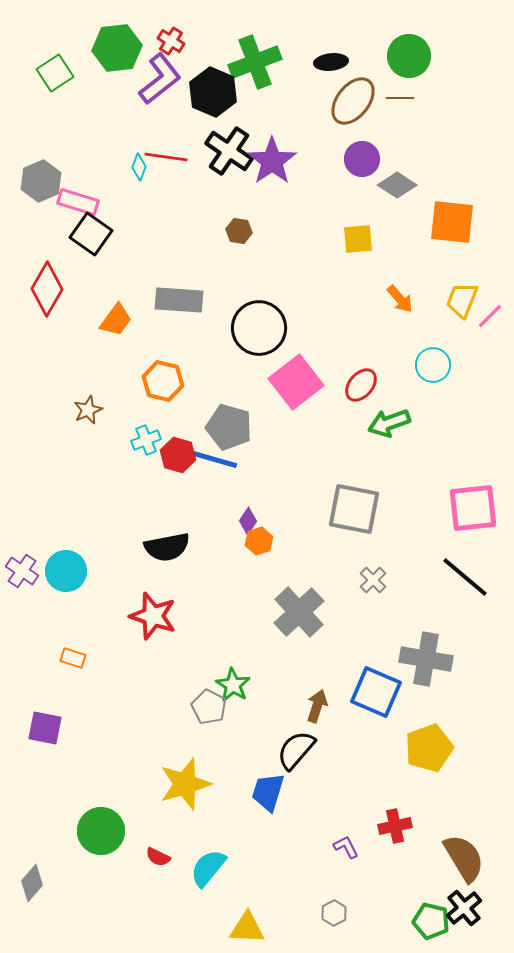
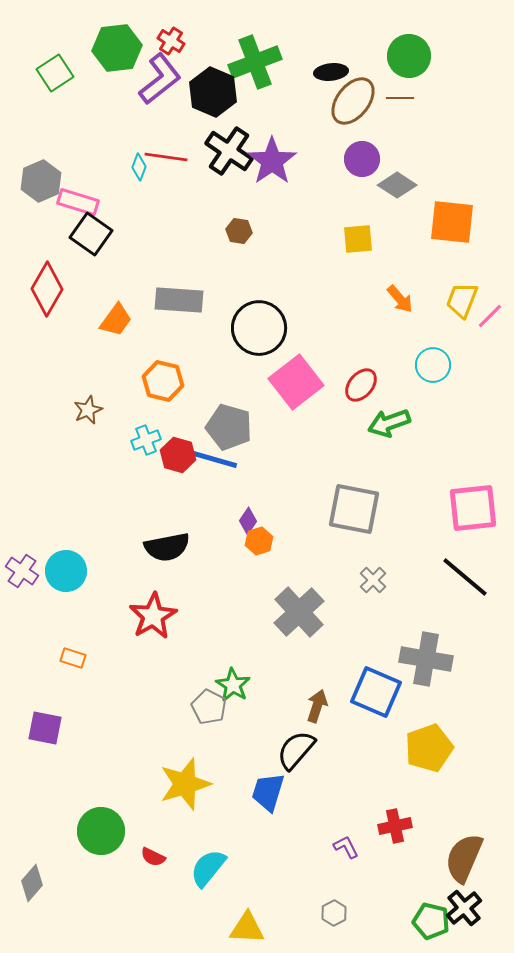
black ellipse at (331, 62): moved 10 px down
red star at (153, 616): rotated 24 degrees clockwise
red semicircle at (158, 857): moved 5 px left
brown semicircle at (464, 858): rotated 126 degrees counterclockwise
